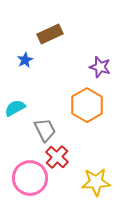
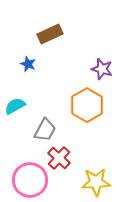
blue star: moved 3 px right, 4 px down; rotated 21 degrees counterclockwise
purple star: moved 2 px right, 2 px down
cyan semicircle: moved 2 px up
gray trapezoid: rotated 55 degrees clockwise
red cross: moved 2 px right, 1 px down
pink circle: moved 2 px down
